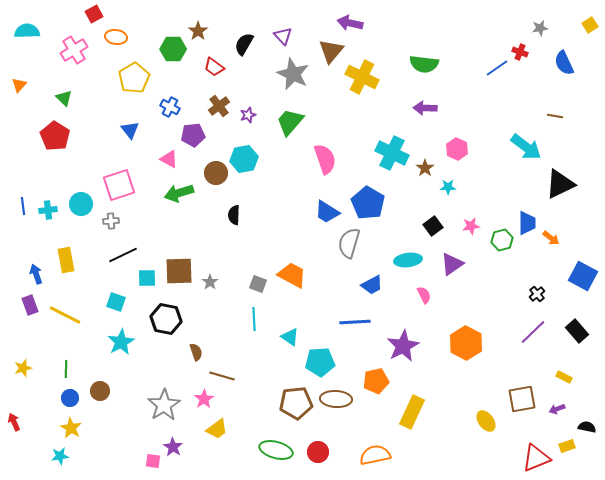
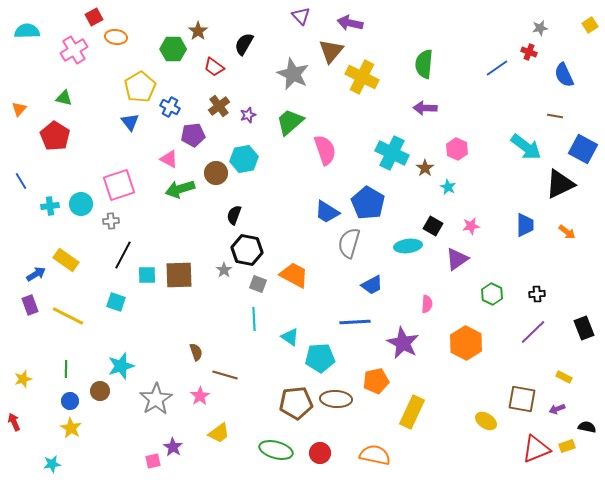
red square at (94, 14): moved 3 px down
purple triangle at (283, 36): moved 18 px right, 20 px up
red cross at (520, 52): moved 9 px right
blue semicircle at (564, 63): moved 12 px down
green semicircle at (424, 64): rotated 88 degrees clockwise
yellow pentagon at (134, 78): moved 6 px right, 9 px down
orange triangle at (19, 85): moved 24 px down
green triangle at (64, 98): rotated 30 degrees counterclockwise
green trapezoid at (290, 122): rotated 8 degrees clockwise
blue triangle at (130, 130): moved 8 px up
pink semicircle at (325, 159): moved 9 px up
cyan star at (448, 187): rotated 28 degrees clockwise
green arrow at (179, 193): moved 1 px right, 4 px up
blue line at (23, 206): moved 2 px left, 25 px up; rotated 24 degrees counterclockwise
cyan cross at (48, 210): moved 2 px right, 4 px up
black semicircle at (234, 215): rotated 18 degrees clockwise
blue trapezoid at (527, 223): moved 2 px left, 2 px down
black square at (433, 226): rotated 24 degrees counterclockwise
orange arrow at (551, 238): moved 16 px right, 6 px up
green hexagon at (502, 240): moved 10 px left, 54 px down; rotated 20 degrees counterclockwise
black line at (123, 255): rotated 36 degrees counterclockwise
yellow rectangle at (66, 260): rotated 45 degrees counterclockwise
cyan ellipse at (408, 260): moved 14 px up
purple triangle at (452, 264): moved 5 px right, 5 px up
brown square at (179, 271): moved 4 px down
blue arrow at (36, 274): rotated 78 degrees clockwise
orange trapezoid at (292, 275): moved 2 px right
blue square at (583, 276): moved 127 px up
cyan square at (147, 278): moved 3 px up
gray star at (210, 282): moved 14 px right, 12 px up
black cross at (537, 294): rotated 35 degrees clockwise
pink semicircle at (424, 295): moved 3 px right, 9 px down; rotated 30 degrees clockwise
yellow line at (65, 315): moved 3 px right, 1 px down
black hexagon at (166, 319): moved 81 px right, 69 px up
black rectangle at (577, 331): moved 7 px right, 3 px up; rotated 20 degrees clockwise
cyan star at (121, 342): moved 24 px down; rotated 12 degrees clockwise
purple star at (403, 346): moved 3 px up; rotated 16 degrees counterclockwise
cyan pentagon at (320, 362): moved 4 px up
yellow star at (23, 368): moved 11 px down
brown line at (222, 376): moved 3 px right, 1 px up
blue circle at (70, 398): moved 3 px down
pink star at (204, 399): moved 4 px left, 3 px up
brown square at (522, 399): rotated 20 degrees clockwise
gray star at (164, 405): moved 8 px left, 6 px up
yellow ellipse at (486, 421): rotated 20 degrees counterclockwise
yellow trapezoid at (217, 429): moved 2 px right, 4 px down
red circle at (318, 452): moved 2 px right, 1 px down
orange semicircle at (375, 455): rotated 24 degrees clockwise
cyan star at (60, 456): moved 8 px left, 8 px down
red triangle at (536, 458): moved 9 px up
pink square at (153, 461): rotated 21 degrees counterclockwise
